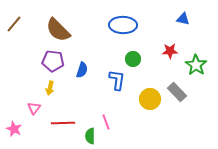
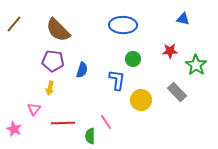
yellow circle: moved 9 px left, 1 px down
pink triangle: moved 1 px down
pink line: rotated 14 degrees counterclockwise
